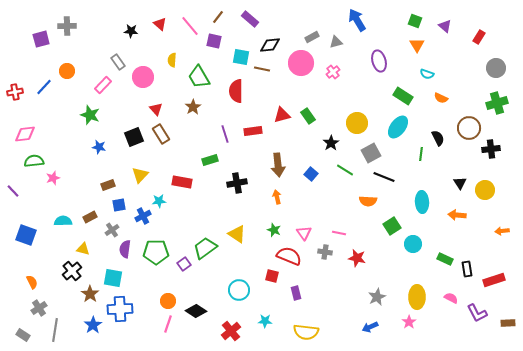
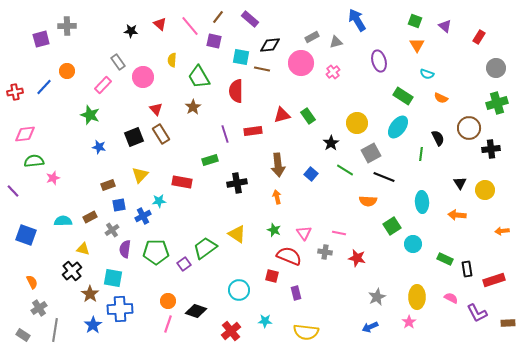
black diamond at (196, 311): rotated 15 degrees counterclockwise
